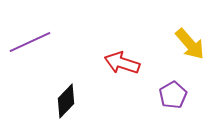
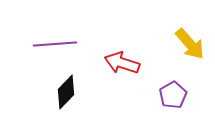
purple line: moved 25 px right, 2 px down; rotated 21 degrees clockwise
black diamond: moved 9 px up
